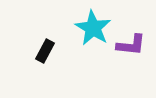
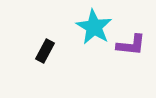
cyan star: moved 1 px right, 1 px up
